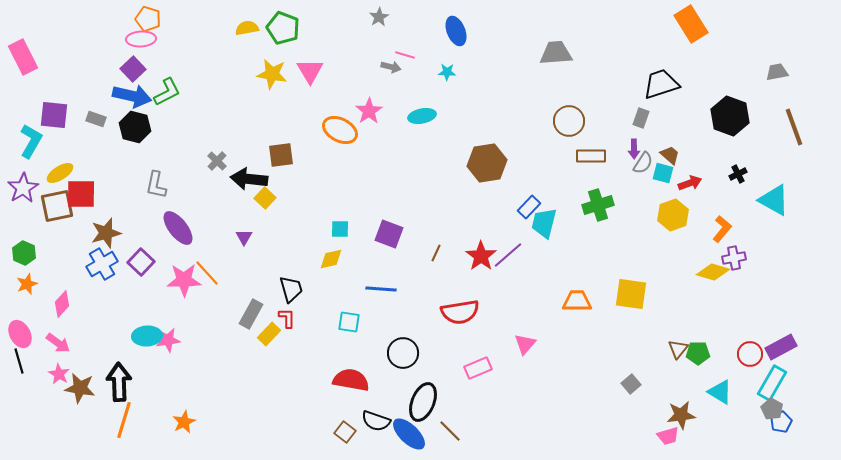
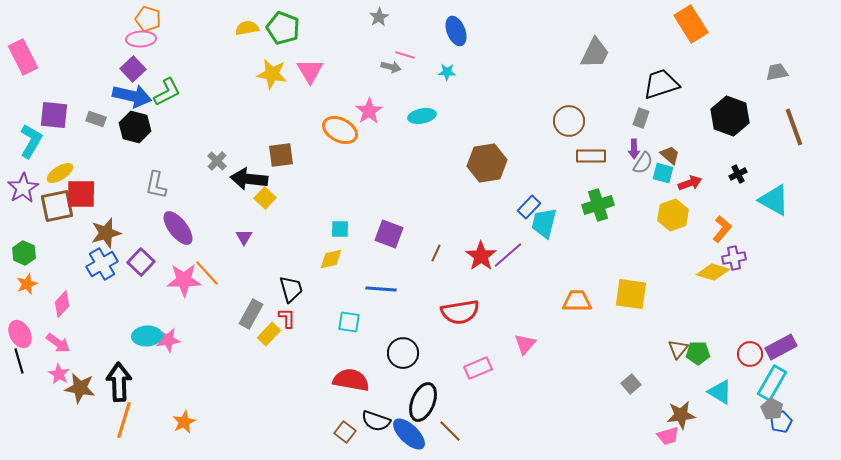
gray trapezoid at (556, 53): moved 39 px right; rotated 120 degrees clockwise
